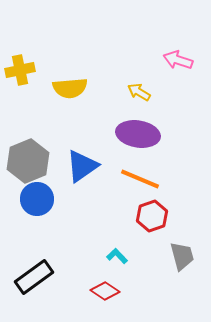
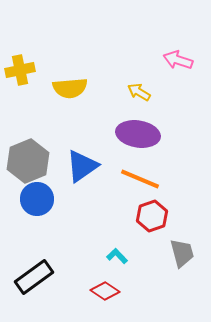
gray trapezoid: moved 3 px up
